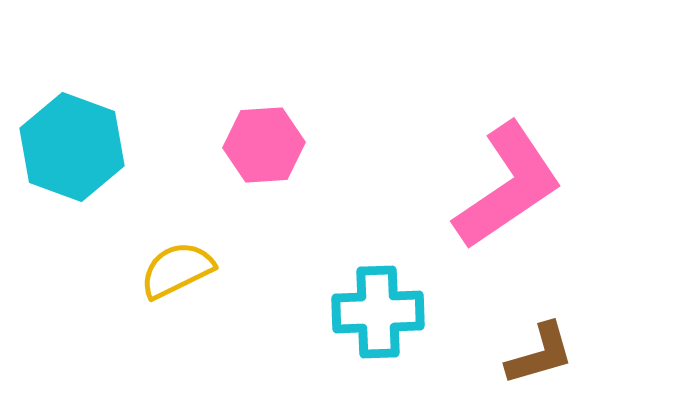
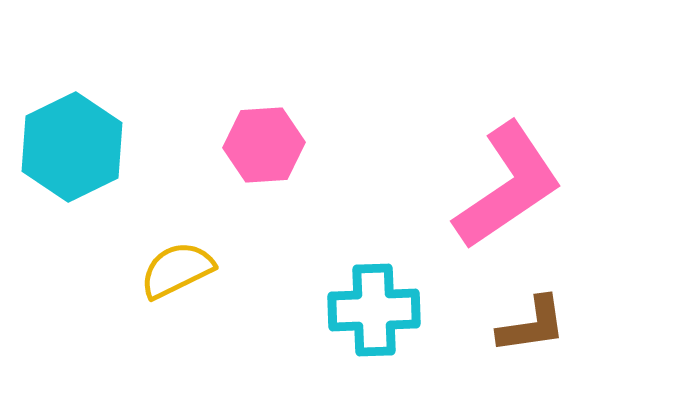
cyan hexagon: rotated 14 degrees clockwise
cyan cross: moved 4 px left, 2 px up
brown L-shape: moved 8 px left, 29 px up; rotated 8 degrees clockwise
